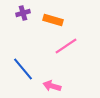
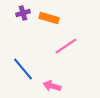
orange rectangle: moved 4 px left, 2 px up
